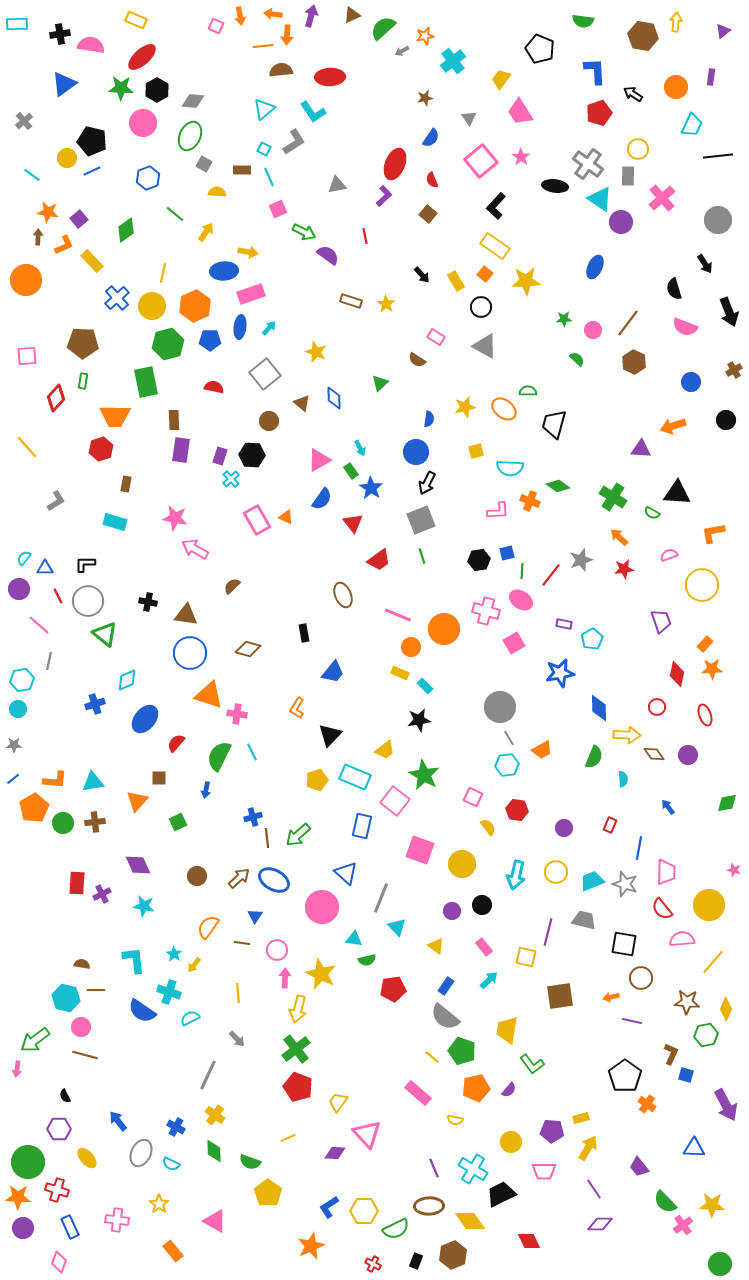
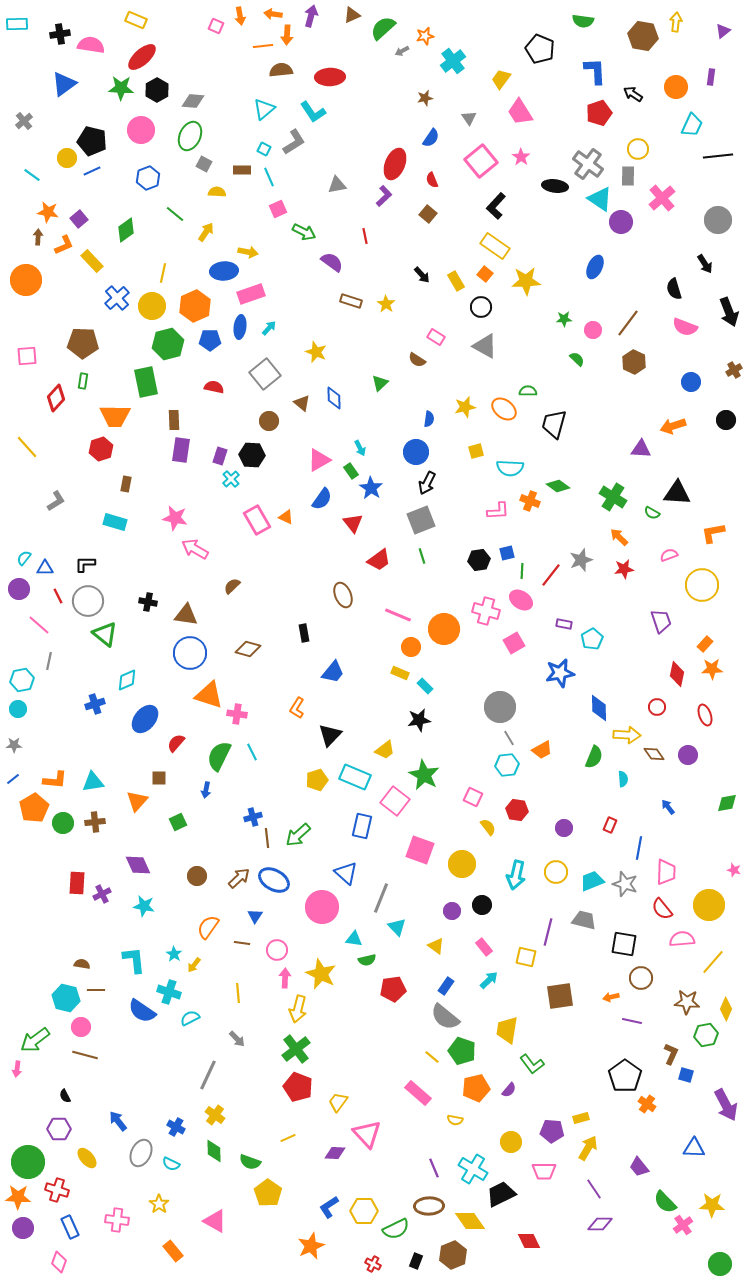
pink circle at (143, 123): moved 2 px left, 7 px down
purple semicircle at (328, 255): moved 4 px right, 7 px down
